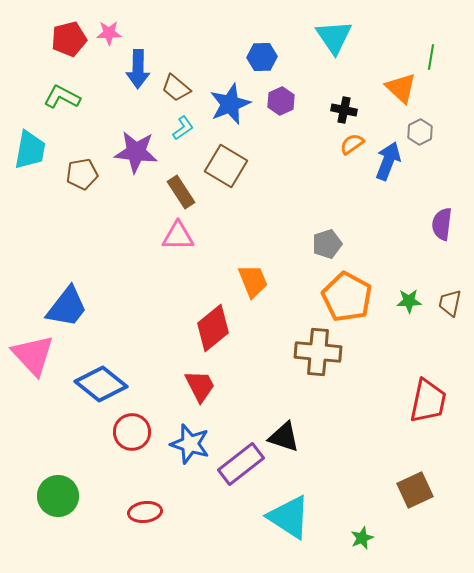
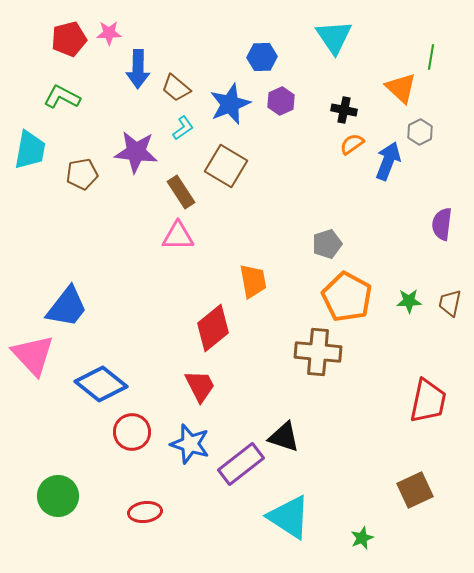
orange trapezoid at (253, 281): rotated 12 degrees clockwise
